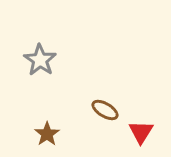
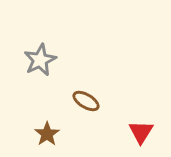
gray star: rotated 12 degrees clockwise
brown ellipse: moved 19 px left, 9 px up
